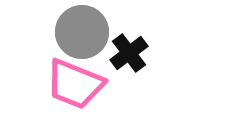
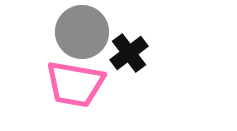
pink trapezoid: rotated 12 degrees counterclockwise
